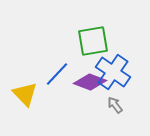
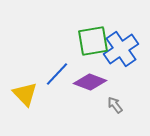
blue cross: moved 8 px right, 23 px up; rotated 20 degrees clockwise
